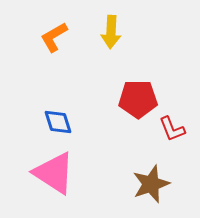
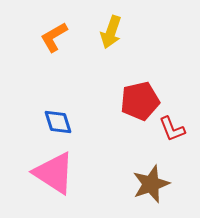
yellow arrow: rotated 16 degrees clockwise
red pentagon: moved 2 px right, 2 px down; rotated 12 degrees counterclockwise
